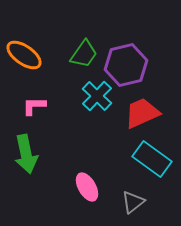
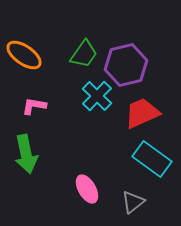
pink L-shape: rotated 10 degrees clockwise
pink ellipse: moved 2 px down
